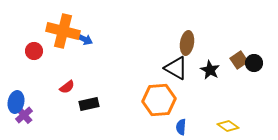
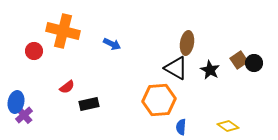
blue arrow: moved 28 px right, 5 px down
